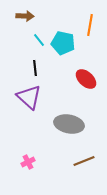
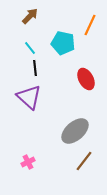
brown arrow: moved 5 px right; rotated 48 degrees counterclockwise
orange line: rotated 15 degrees clockwise
cyan line: moved 9 px left, 8 px down
red ellipse: rotated 20 degrees clockwise
gray ellipse: moved 6 px right, 7 px down; rotated 52 degrees counterclockwise
brown line: rotated 30 degrees counterclockwise
